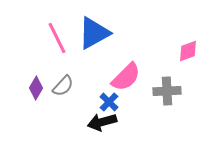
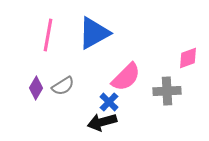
pink line: moved 9 px left, 3 px up; rotated 36 degrees clockwise
pink diamond: moved 7 px down
gray semicircle: rotated 15 degrees clockwise
